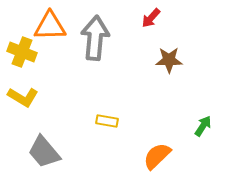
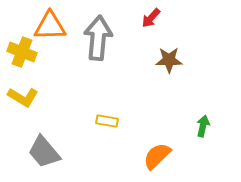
gray arrow: moved 3 px right
green arrow: rotated 20 degrees counterclockwise
